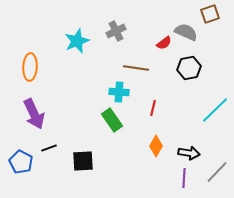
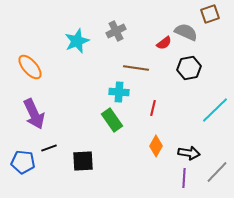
orange ellipse: rotated 44 degrees counterclockwise
blue pentagon: moved 2 px right; rotated 20 degrees counterclockwise
